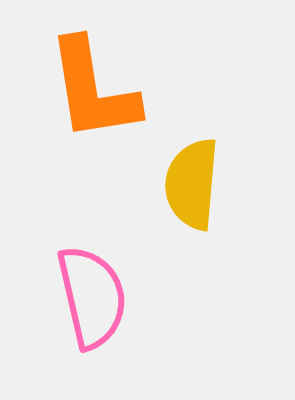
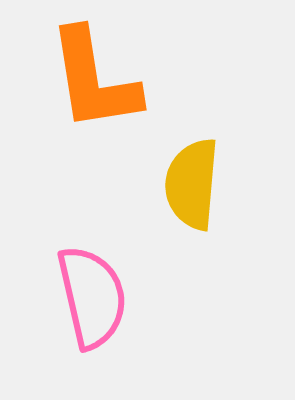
orange L-shape: moved 1 px right, 10 px up
